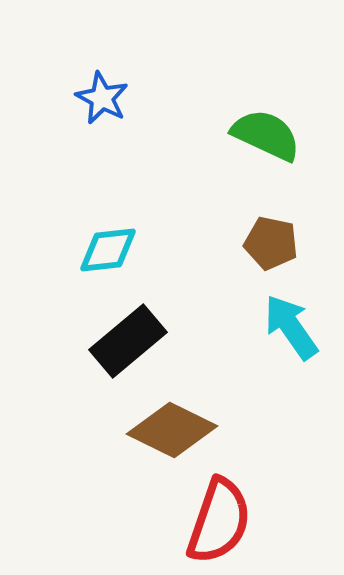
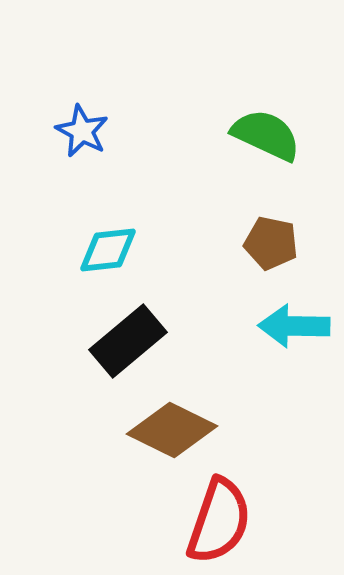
blue star: moved 20 px left, 33 px down
cyan arrow: moved 3 px right, 1 px up; rotated 54 degrees counterclockwise
